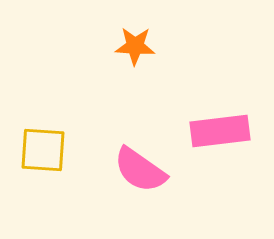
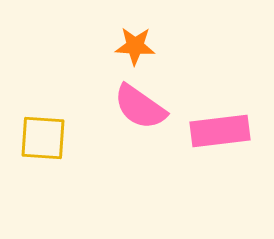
yellow square: moved 12 px up
pink semicircle: moved 63 px up
